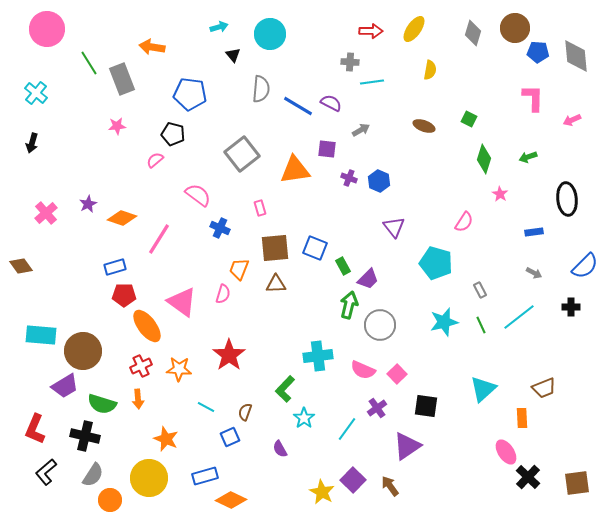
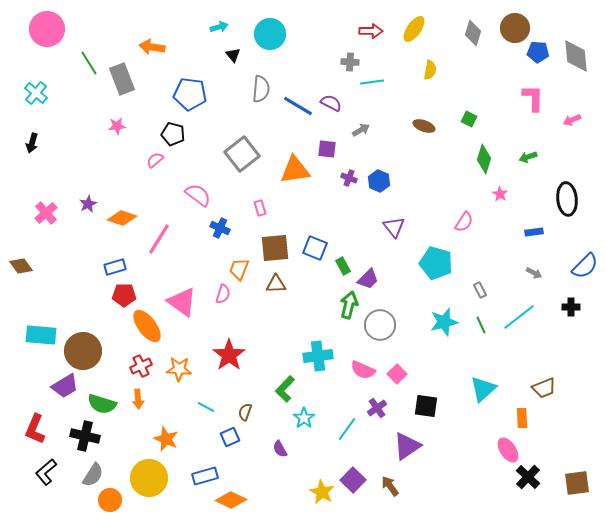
pink ellipse at (506, 452): moved 2 px right, 2 px up
